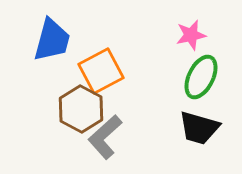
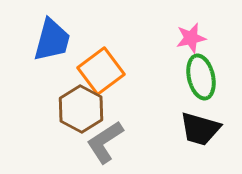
pink star: moved 3 px down
orange square: rotated 9 degrees counterclockwise
green ellipse: rotated 39 degrees counterclockwise
black trapezoid: moved 1 px right, 1 px down
gray L-shape: moved 5 px down; rotated 9 degrees clockwise
